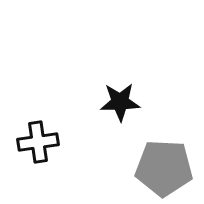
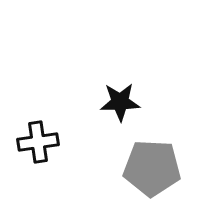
gray pentagon: moved 12 px left
